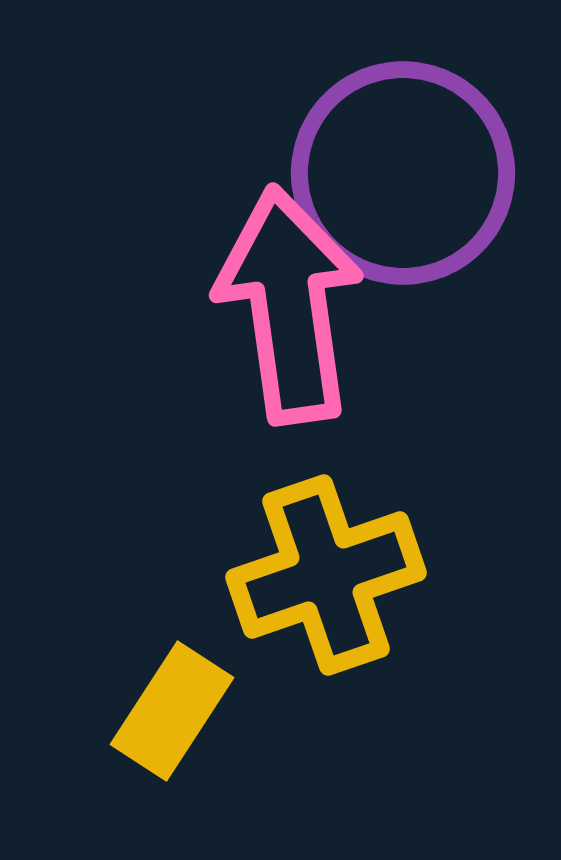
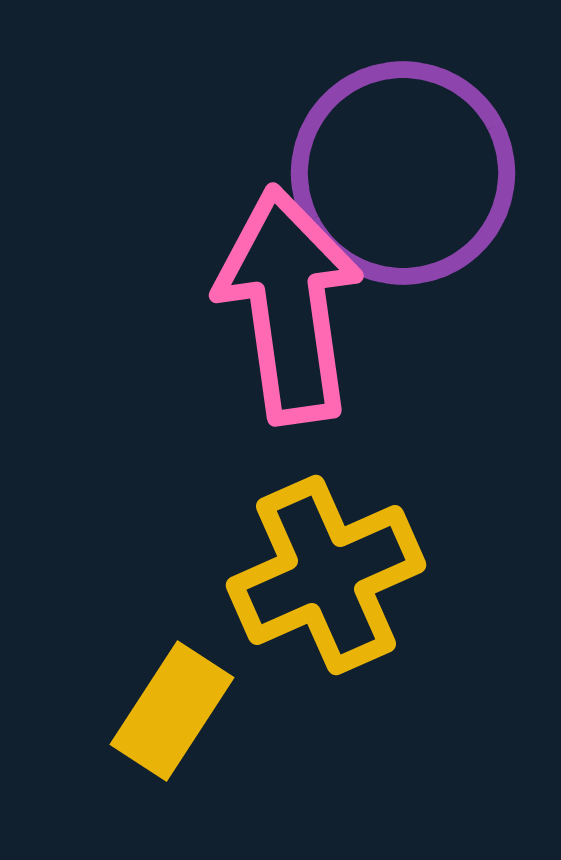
yellow cross: rotated 5 degrees counterclockwise
